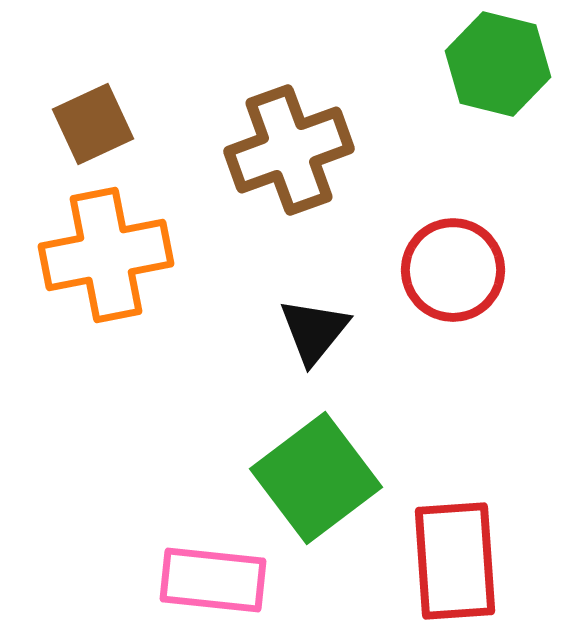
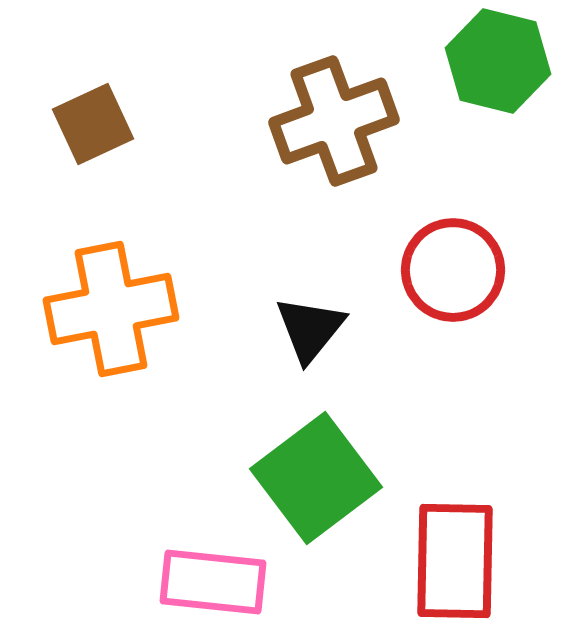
green hexagon: moved 3 px up
brown cross: moved 45 px right, 29 px up
orange cross: moved 5 px right, 54 px down
black triangle: moved 4 px left, 2 px up
red rectangle: rotated 5 degrees clockwise
pink rectangle: moved 2 px down
